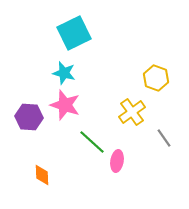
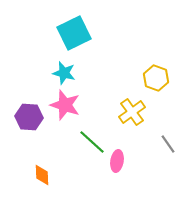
gray line: moved 4 px right, 6 px down
